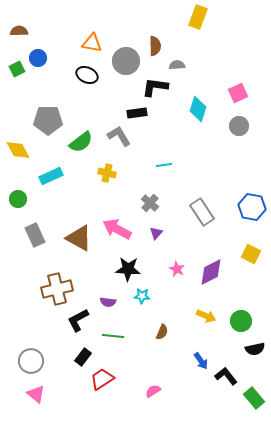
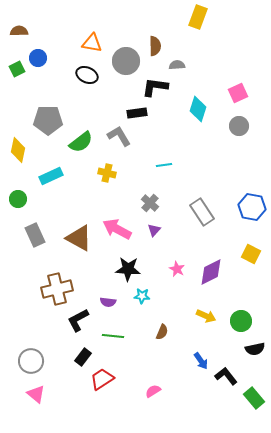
yellow diamond at (18, 150): rotated 40 degrees clockwise
purple triangle at (156, 233): moved 2 px left, 3 px up
